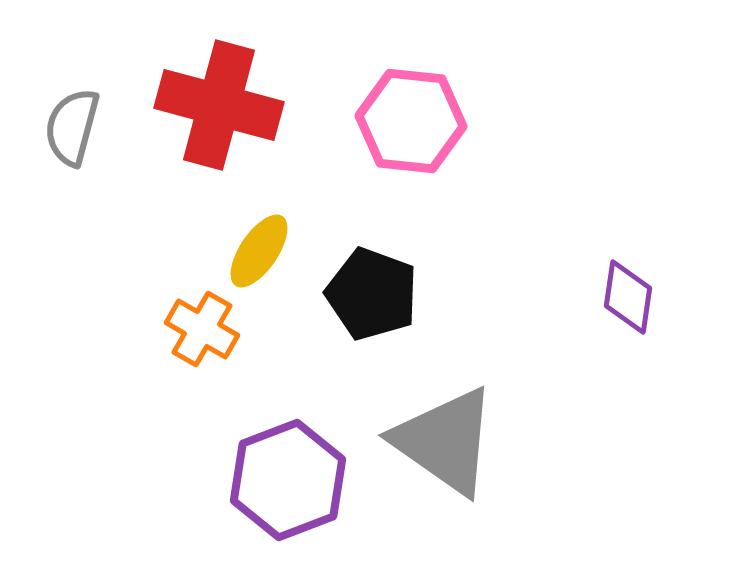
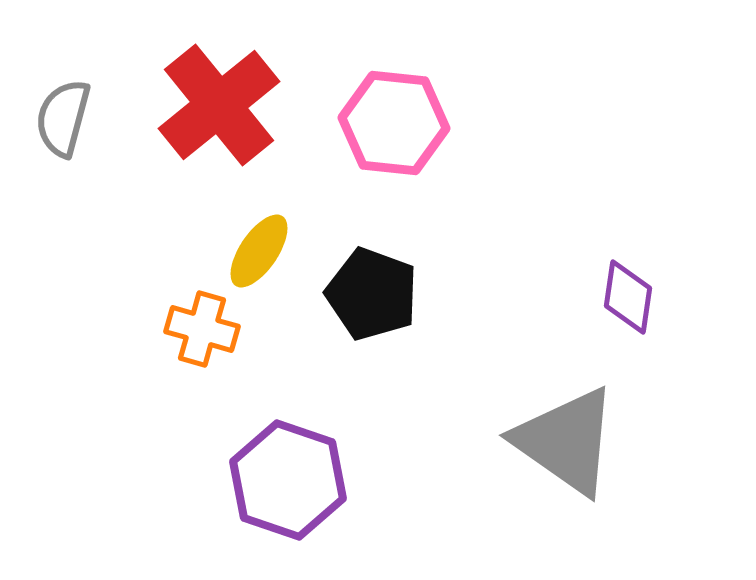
red cross: rotated 36 degrees clockwise
pink hexagon: moved 17 px left, 2 px down
gray semicircle: moved 9 px left, 9 px up
orange cross: rotated 14 degrees counterclockwise
gray triangle: moved 121 px right
purple hexagon: rotated 20 degrees counterclockwise
